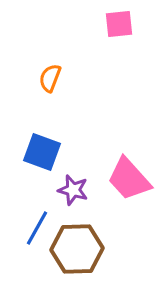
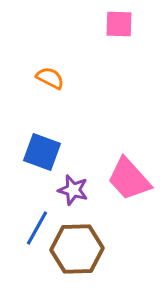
pink square: rotated 8 degrees clockwise
orange semicircle: rotated 96 degrees clockwise
